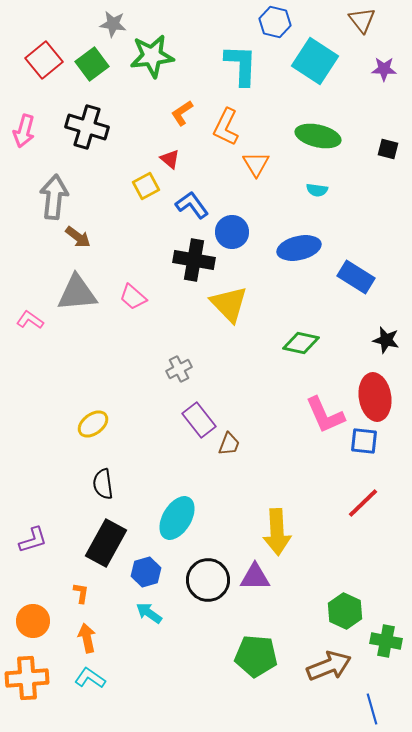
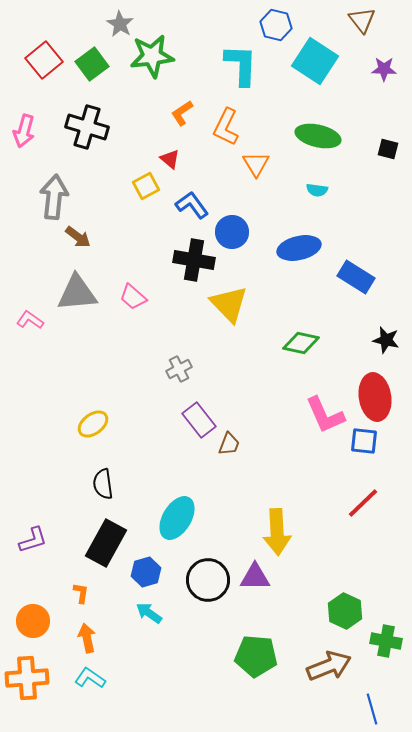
blue hexagon at (275, 22): moved 1 px right, 3 px down
gray star at (113, 24): moved 7 px right; rotated 24 degrees clockwise
